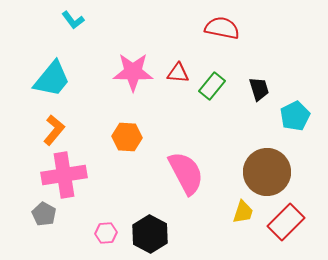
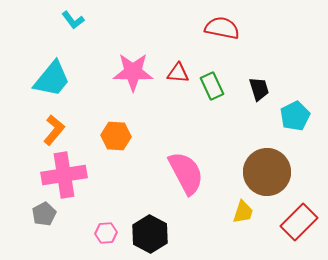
green rectangle: rotated 64 degrees counterclockwise
orange hexagon: moved 11 px left, 1 px up
gray pentagon: rotated 15 degrees clockwise
red rectangle: moved 13 px right
